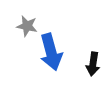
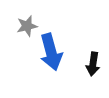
gray star: rotated 25 degrees counterclockwise
